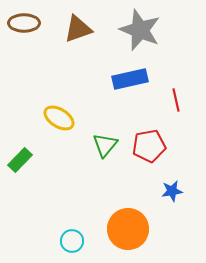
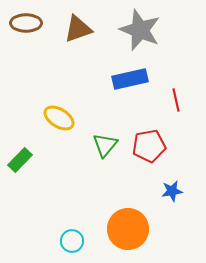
brown ellipse: moved 2 px right
